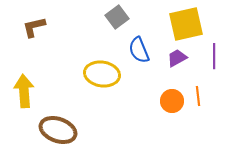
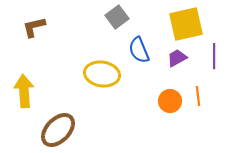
orange circle: moved 2 px left
brown ellipse: rotated 66 degrees counterclockwise
